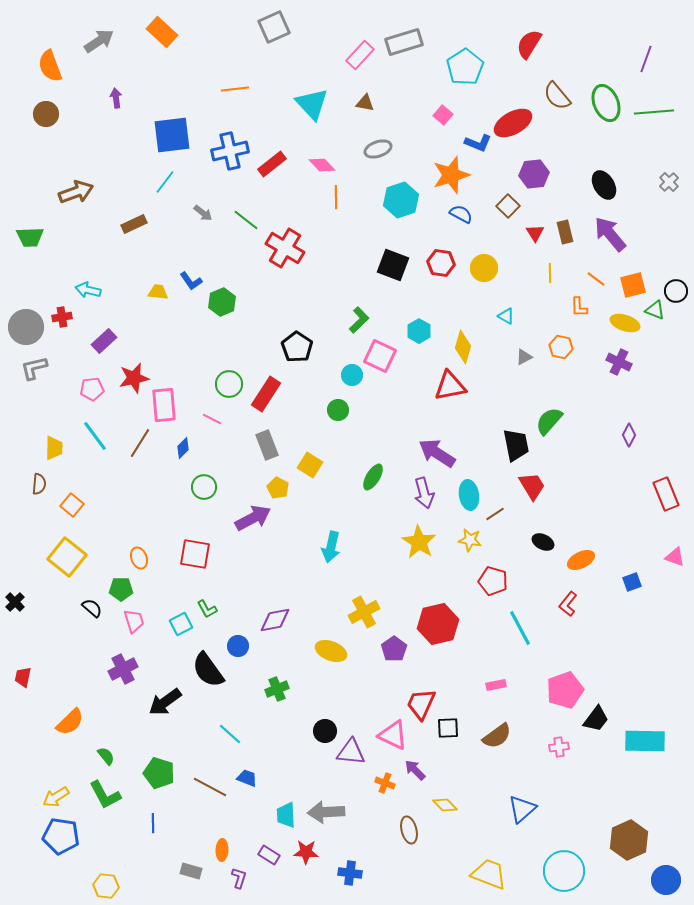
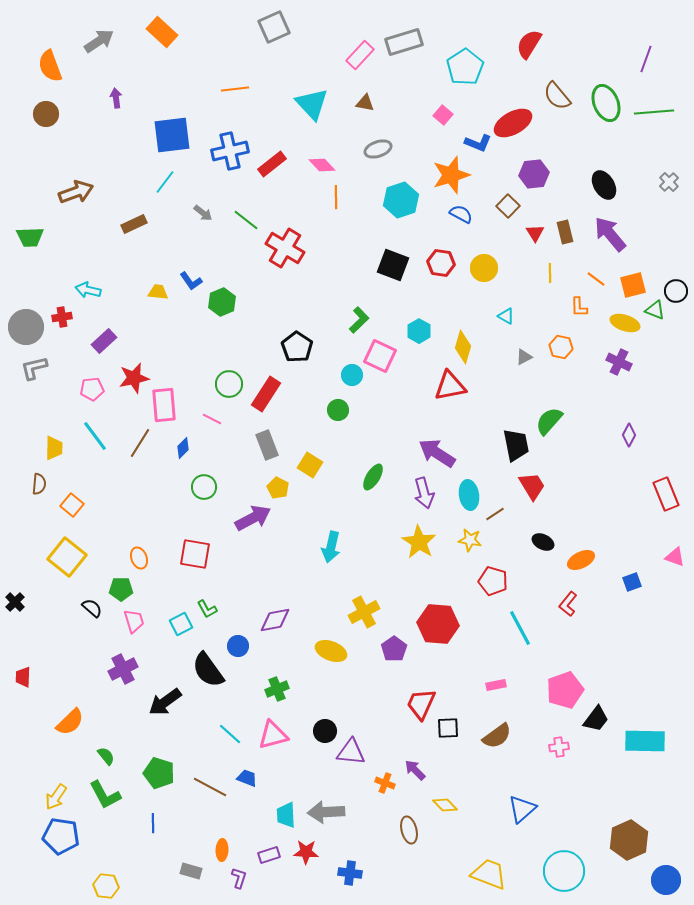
red hexagon at (438, 624): rotated 18 degrees clockwise
red trapezoid at (23, 677): rotated 10 degrees counterclockwise
pink triangle at (393, 735): moved 120 px left; rotated 40 degrees counterclockwise
yellow arrow at (56, 797): rotated 24 degrees counterclockwise
purple rectangle at (269, 855): rotated 50 degrees counterclockwise
